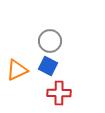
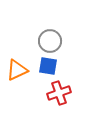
blue square: rotated 18 degrees counterclockwise
red cross: rotated 20 degrees counterclockwise
